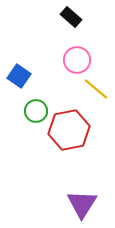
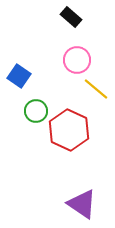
red hexagon: rotated 24 degrees counterclockwise
purple triangle: rotated 28 degrees counterclockwise
